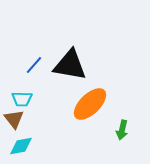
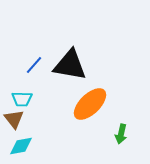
green arrow: moved 1 px left, 4 px down
